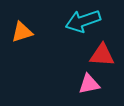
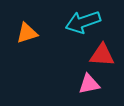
cyan arrow: moved 1 px down
orange triangle: moved 5 px right, 1 px down
